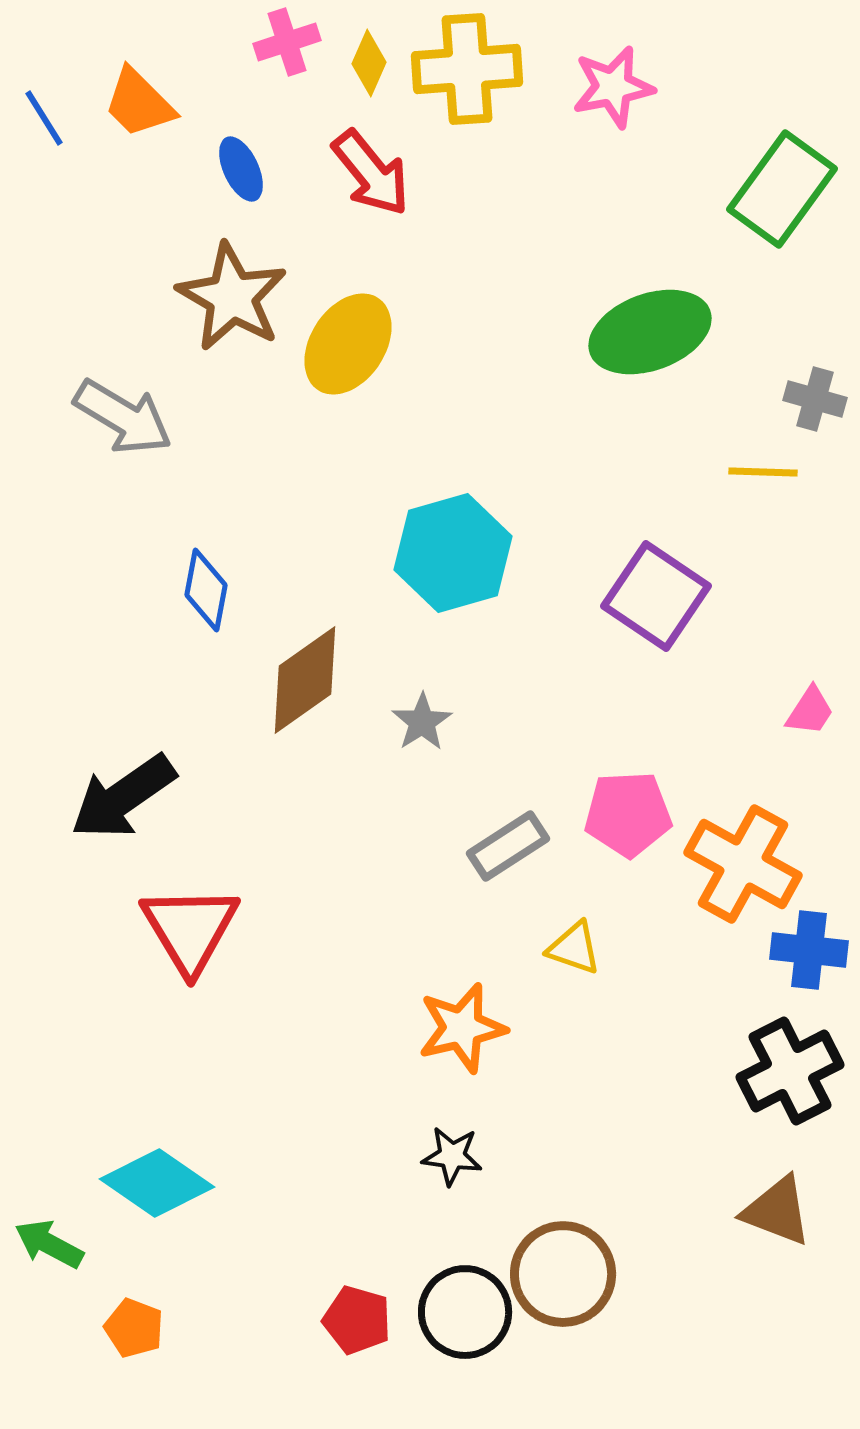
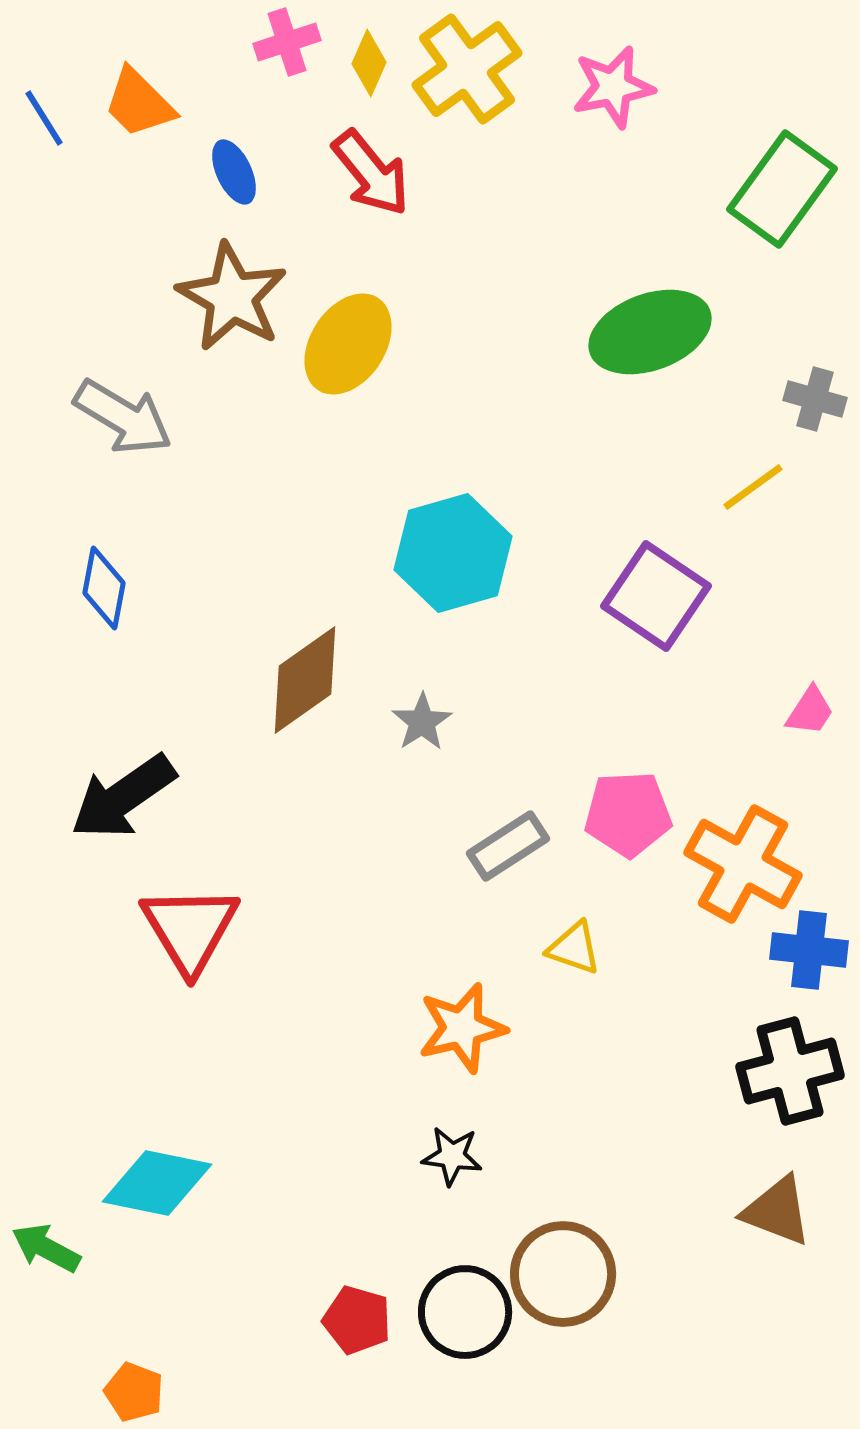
yellow cross: rotated 32 degrees counterclockwise
blue ellipse: moved 7 px left, 3 px down
yellow line: moved 10 px left, 15 px down; rotated 38 degrees counterclockwise
blue diamond: moved 102 px left, 2 px up
black cross: rotated 12 degrees clockwise
cyan diamond: rotated 23 degrees counterclockwise
green arrow: moved 3 px left, 4 px down
orange pentagon: moved 64 px down
